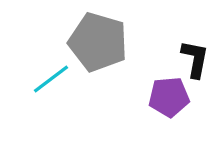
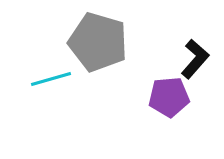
black L-shape: rotated 30 degrees clockwise
cyan line: rotated 21 degrees clockwise
